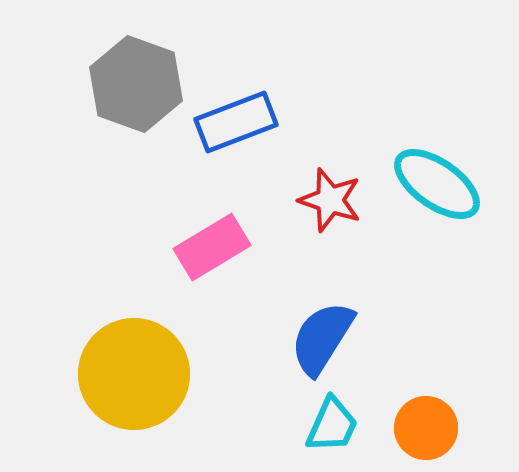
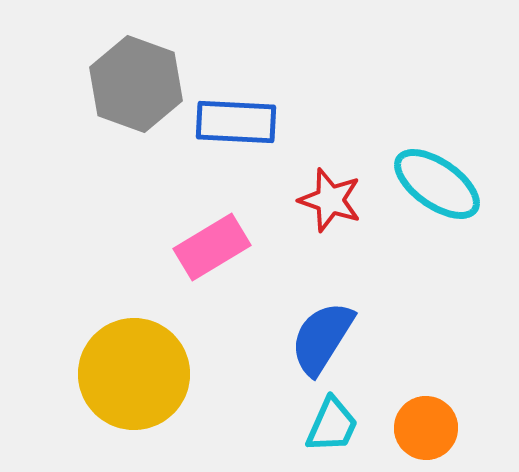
blue rectangle: rotated 24 degrees clockwise
